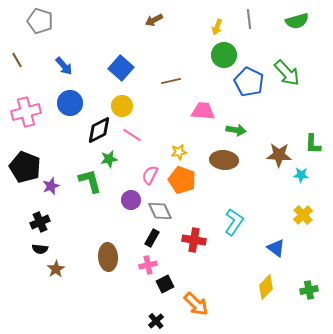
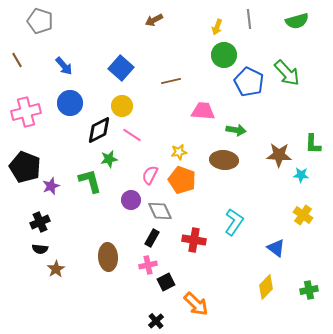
yellow cross at (303, 215): rotated 12 degrees counterclockwise
black square at (165, 284): moved 1 px right, 2 px up
